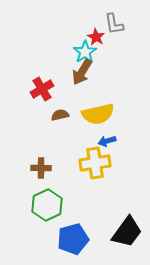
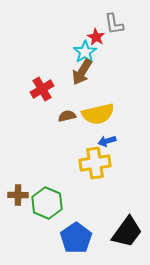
brown semicircle: moved 7 px right, 1 px down
brown cross: moved 23 px left, 27 px down
green hexagon: moved 2 px up; rotated 12 degrees counterclockwise
blue pentagon: moved 3 px right, 1 px up; rotated 20 degrees counterclockwise
